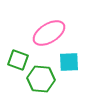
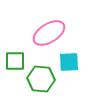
green square: moved 3 px left, 1 px down; rotated 20 degrees counterclockwise
